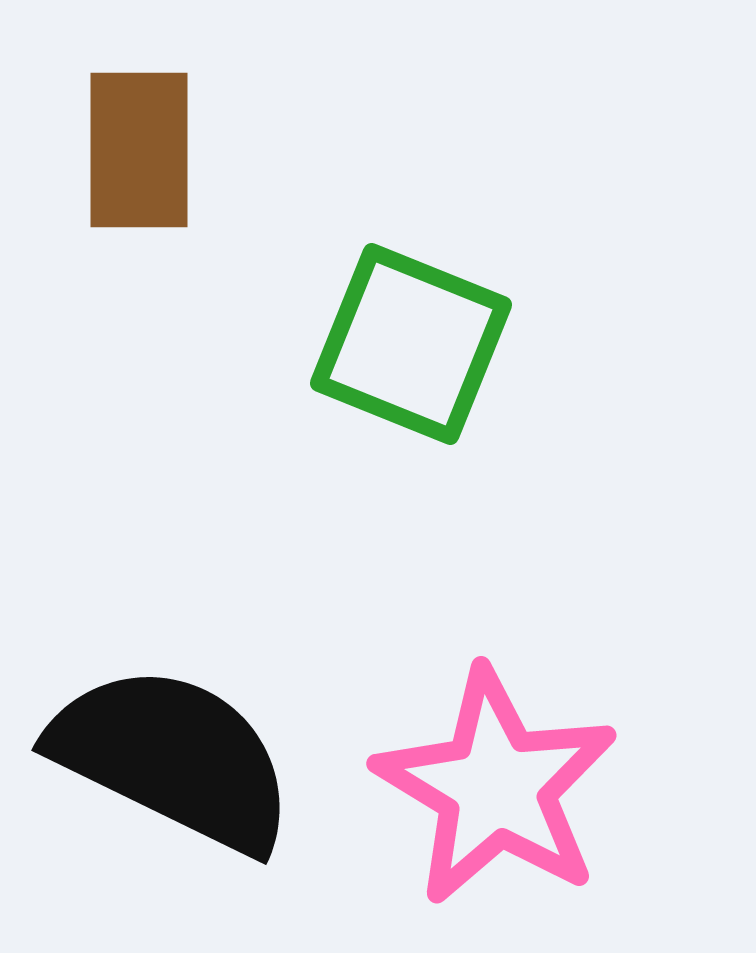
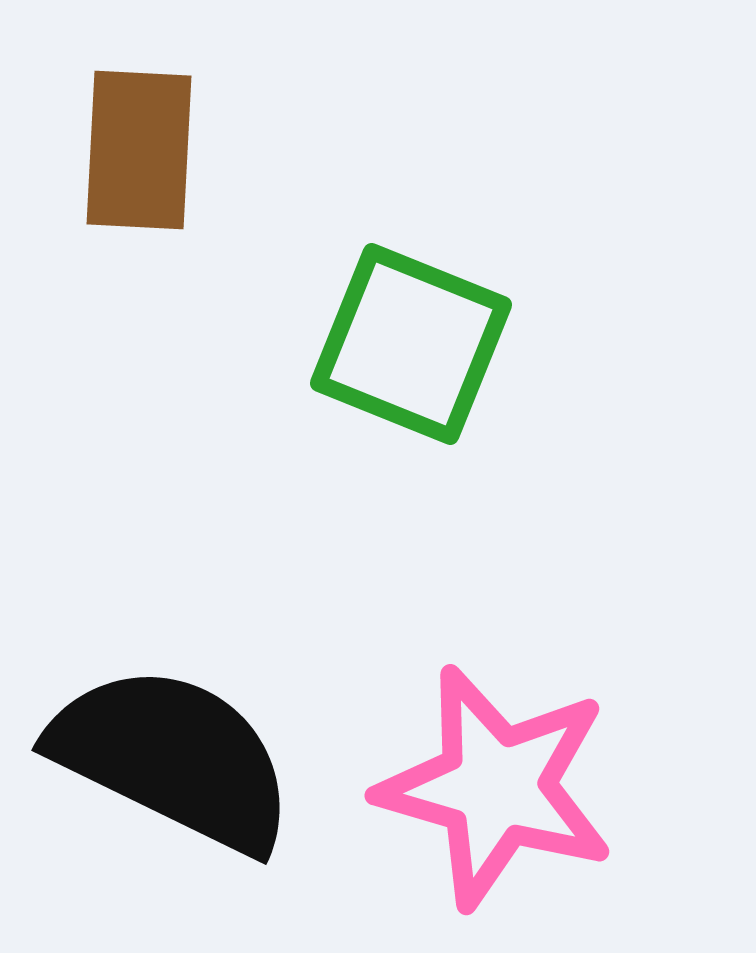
brown rectangle: rotated 3 degrees clockwise
pink star: rotated 15 degrees counterclockwise
